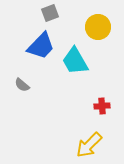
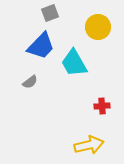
cyan trapezoid: moved 1 px left, 2 px down
gray semicircle: moved 8 px right, 3 px up; rotated 77 degrees counterclockwise
yellow arrow: rotated 148 degrees counterclockwise
